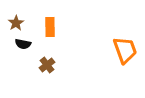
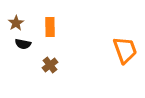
brown cross: moved 3 px right
